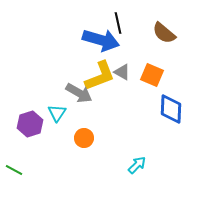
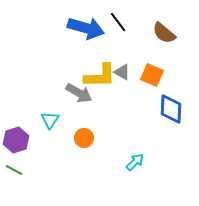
black line: moved 1 px up; rotated 25 degrees counterclockwise
blue arrow: moved 15 px left, 12 px up
yellow L-shape: rotated 20 degrees clockwise
cyan triangle: moved 7 px left, 7 px down
purple hexagon: moved 14 px left, 16 px down
cyan arrow: moved 2 px left, 3 px up
